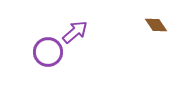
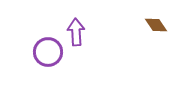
purple arrow: moved 1 px right; rotated 52 degrees counterclockwise
